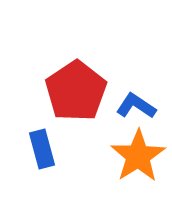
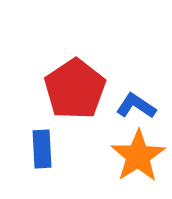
red pentagon: moved 1 px left, 2 px up
blue rectangle: rotated 12 degrees clockwise
